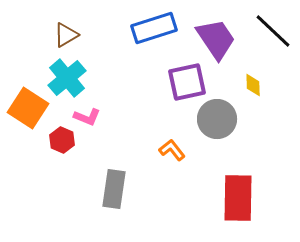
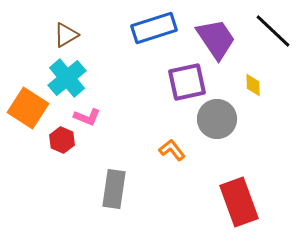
red rectangle: moved 1 px right, 4 px down; rotated 21 degrees counterclockwise
